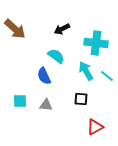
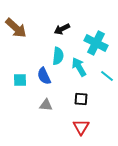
brown arrow: moved 1 px right, 1 px up
cyan cross: rotated 20 degrees clockwise
cyan semicircle: moved 2 px right; rotated 60 degrees clockwise
cyan arrow: moved 7 px left, 4 px up
cyan square: moved 21 px up
red triangle: moved 14 px left; rotated 30 degrees counterclockwise
